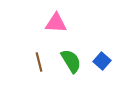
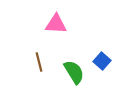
pink triangle: moved 1 px down
green semicircle: moved 3 px right, 11 px down
